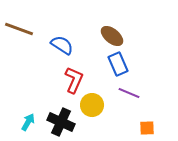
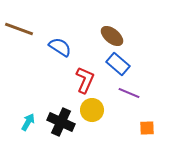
blue semicircle: moved 2 px left, 2 px down
blue rectangle: rotated 25 degrees counterclockwise
red L-shape: moved 11 px right
yellow circle: moved 5 px down
